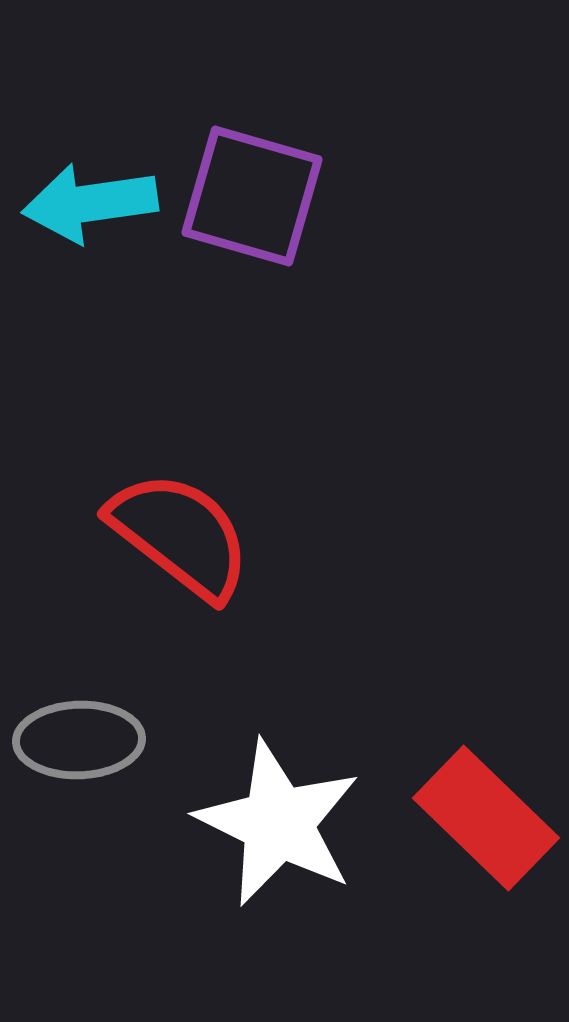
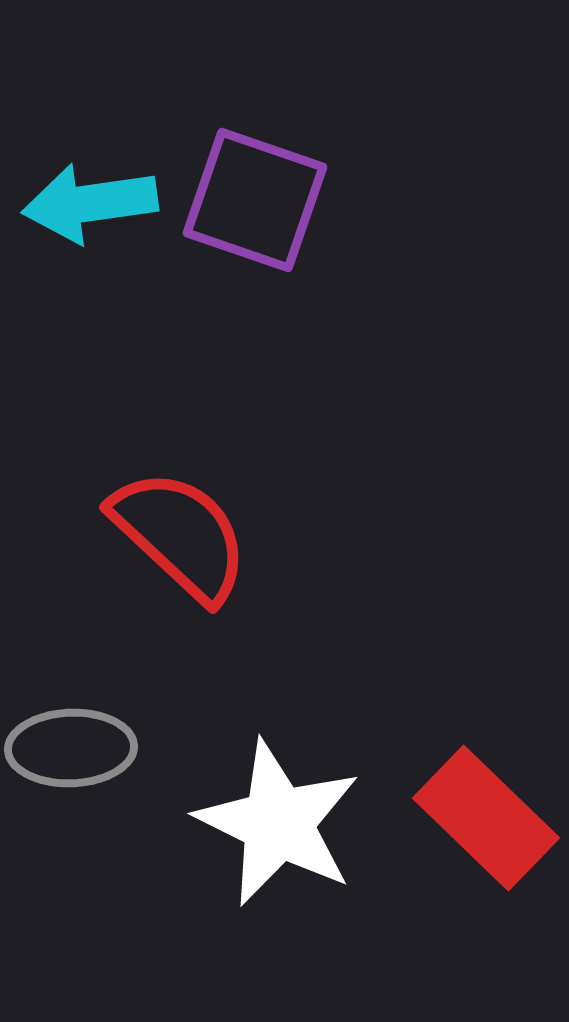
purple square: moved 3 px right, 4 px down; rotated 3 degrees clockwise
red semicircle: rotated 5 degrees clockwise
gray ellipse: moved 8 px left, 8 px down
